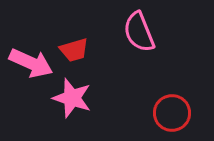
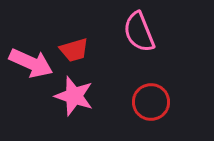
pink star: moved 2 px right, 2 px up
red circle: moved 21 px left, 11 px up
